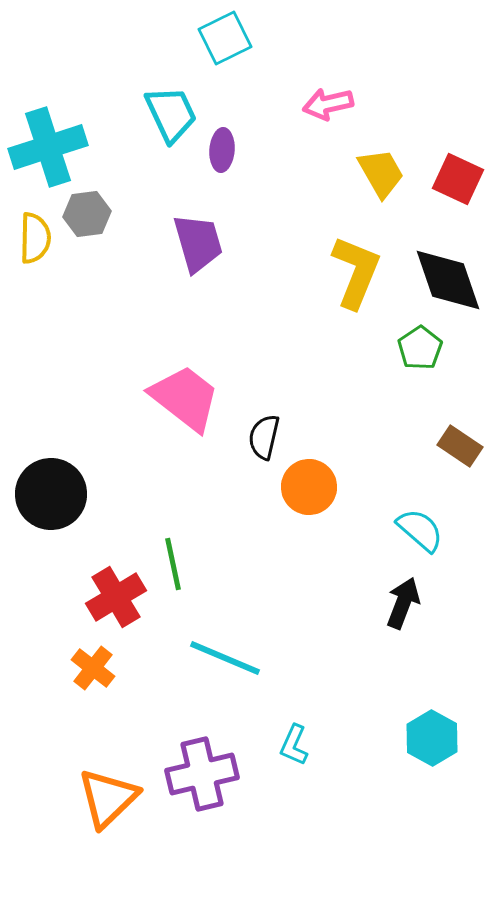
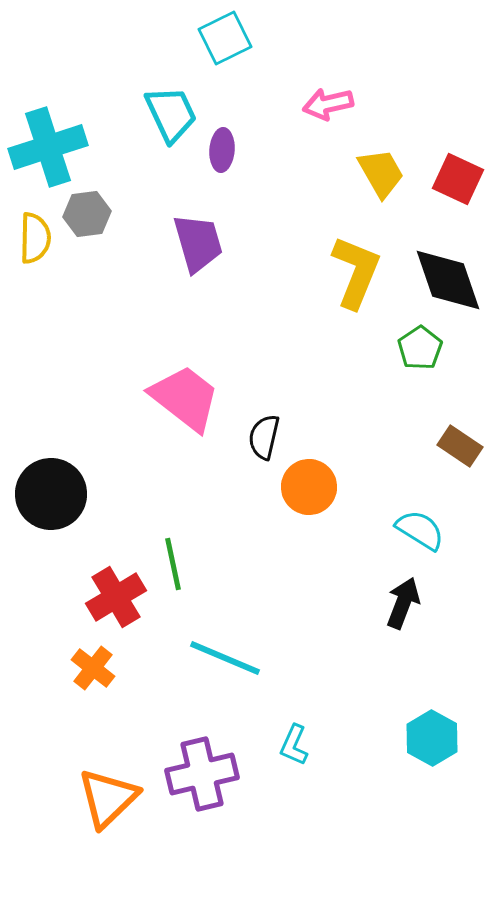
cyan semicircle: rotated 9 degrees counterclockwise
